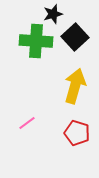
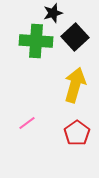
black star: moved 1 px up
yellow arrow: moved 1 px up
red pentagon: rotated 20 degrees clockwise
